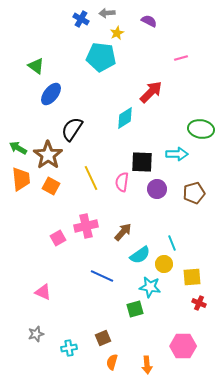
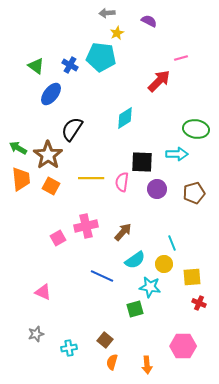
blue cross: moved 11 px left, 46 px down
red arrow: moved 8 px right, 11 px up
green ellipse: moved 5 px left
yellow line: rotated 65 degrees counterclockwise
cyan semicircle: moved 5 px left, 5 px down
brown square: moved 2 px right, 2 px down; rotated 28 degrees counterclockwise
